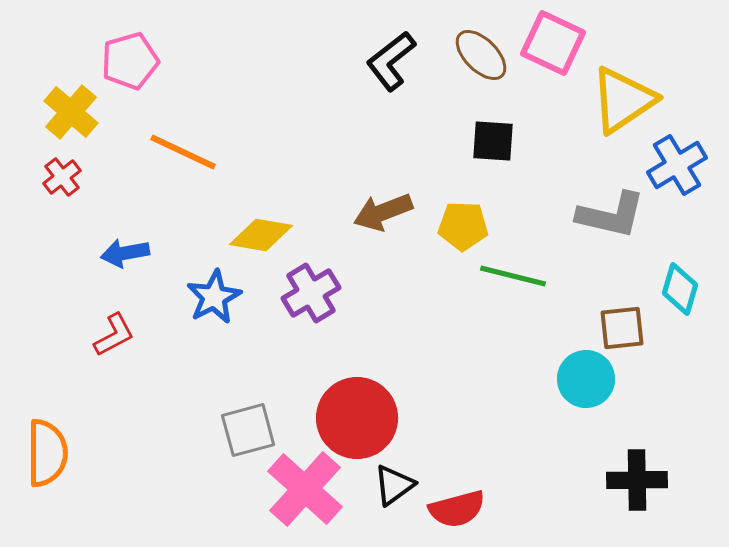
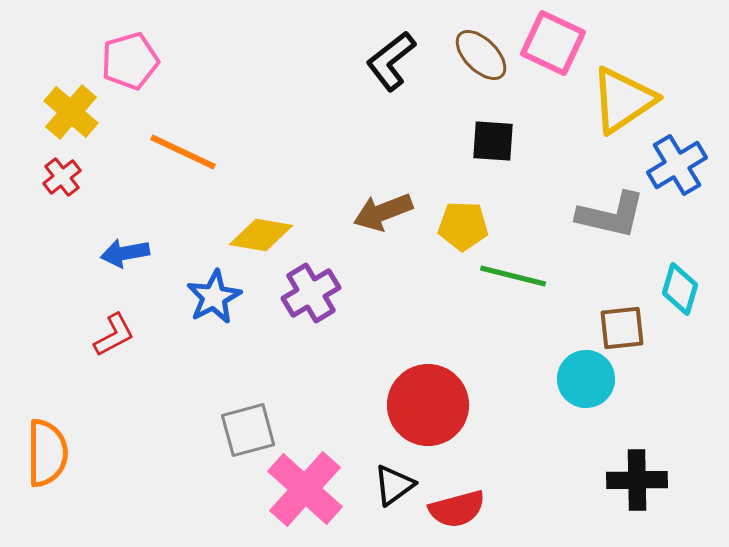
red circle: moved 71 px right, 13 px up
